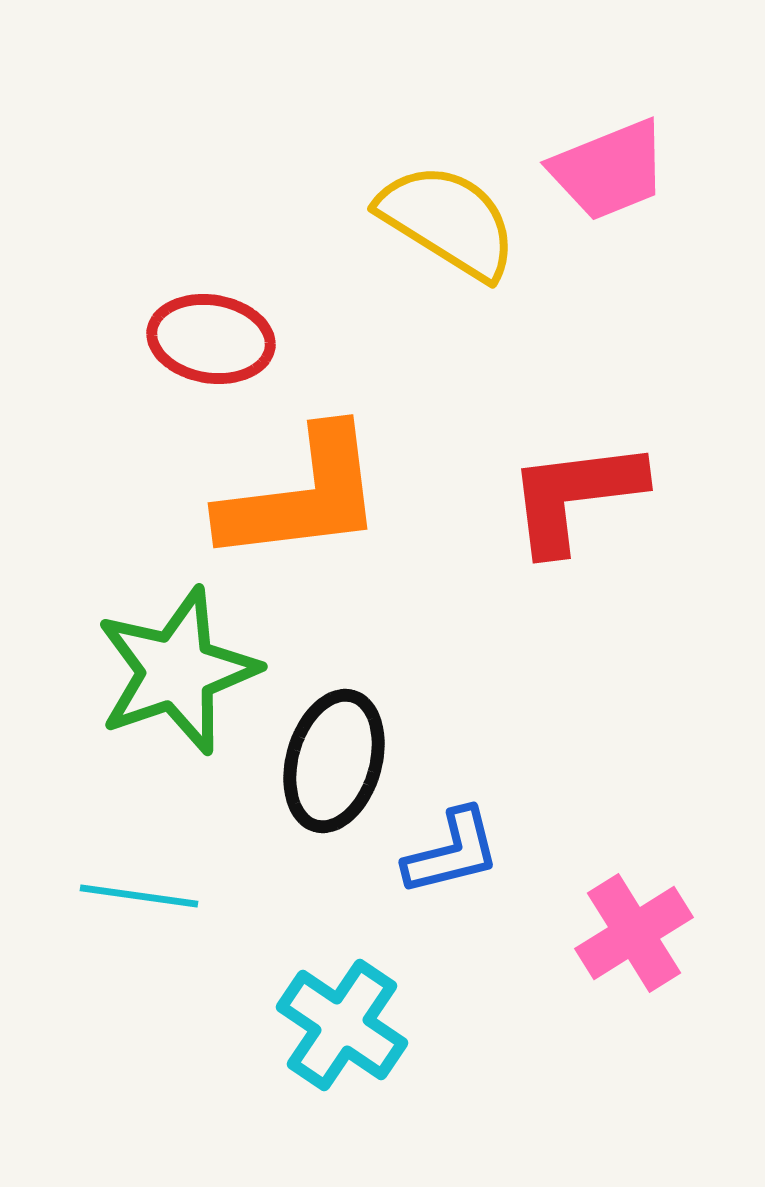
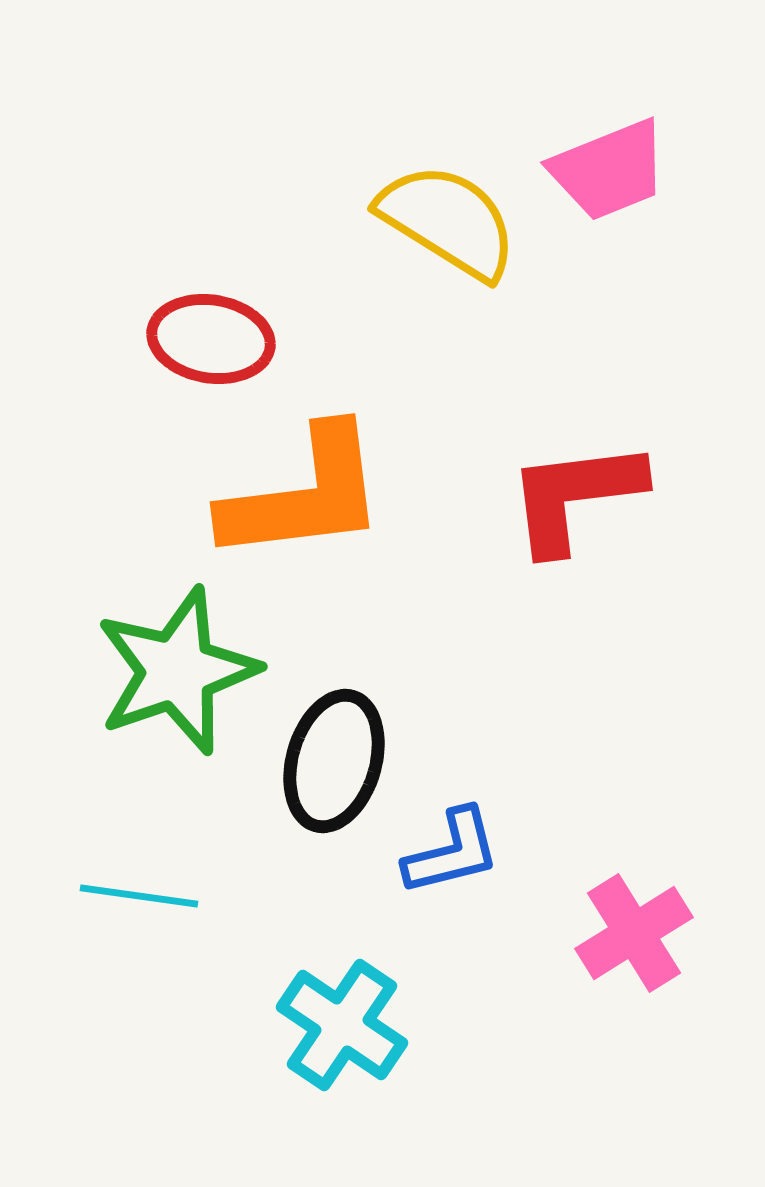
orange L-shape: moved 2 px right, 1 px up
